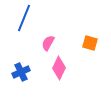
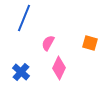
blue cross: rotated 24 degrees counterclockwise
